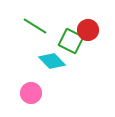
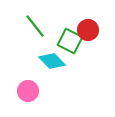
green line: rotated 20 degrees clockwise
green square: moved 1 px left
pink circle: moved 3 px left, 2 px up
